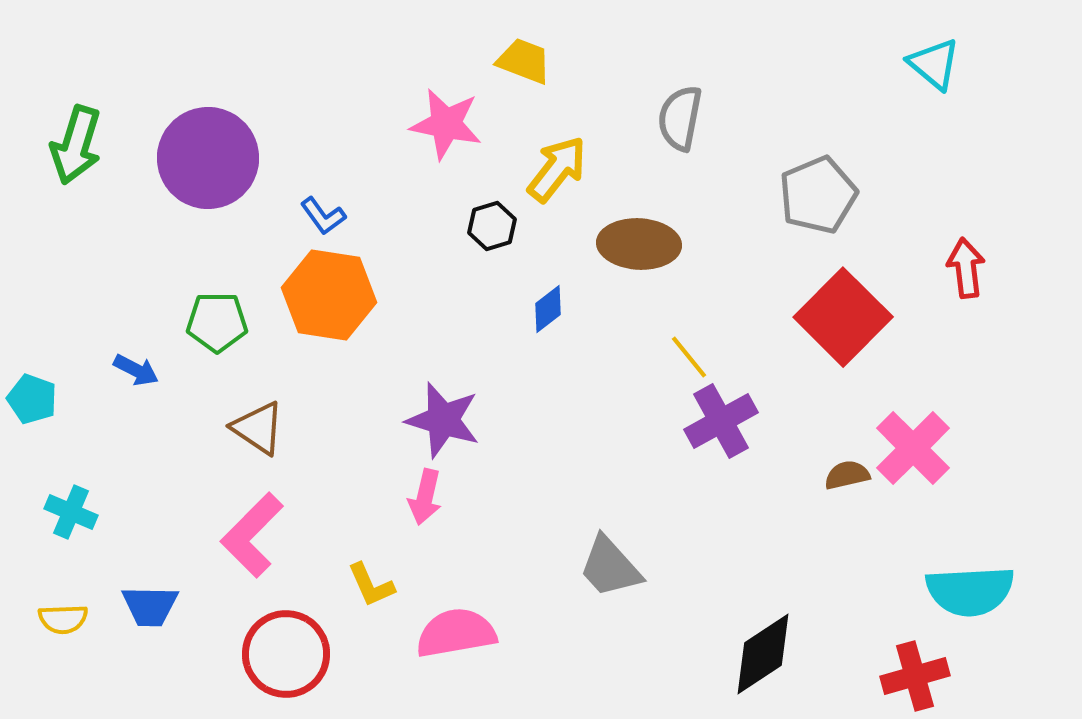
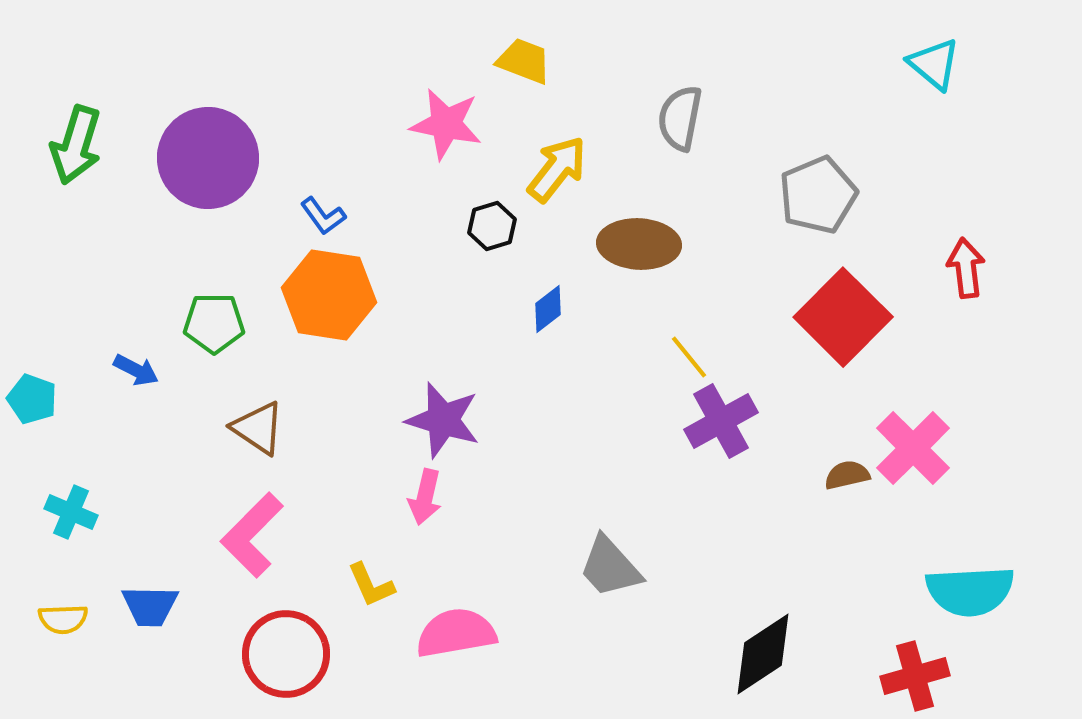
green pentagon: moved 3 px left, 1 px down
